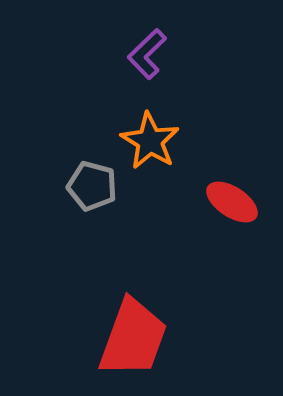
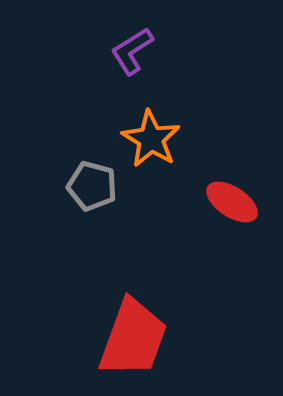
purple L-shape: moved 15 px left, 3 px up; rotated 12 degrees clockwise
orange star: moved 1 px right, 2 px up
